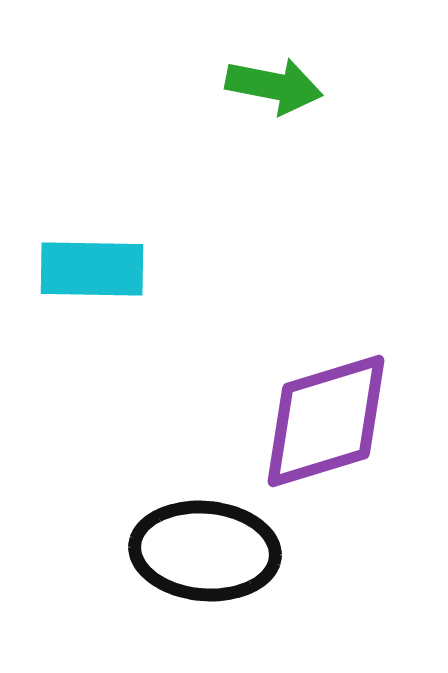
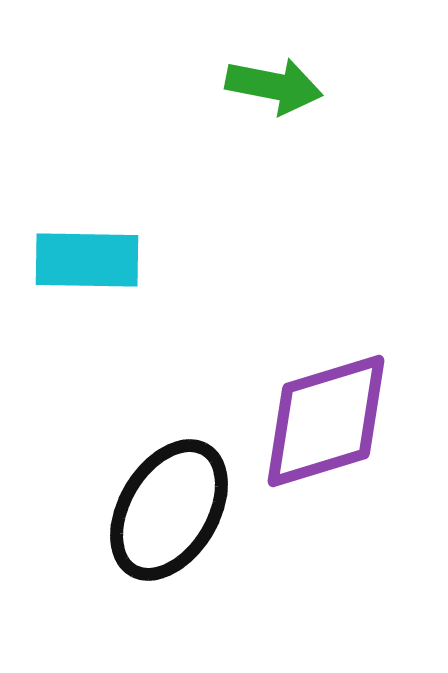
cyan rectangle: moved 5 px left, 9 px up
black ellipse: moved 36 px left, 41 px up; rotated 64 degrees counterclockwise
